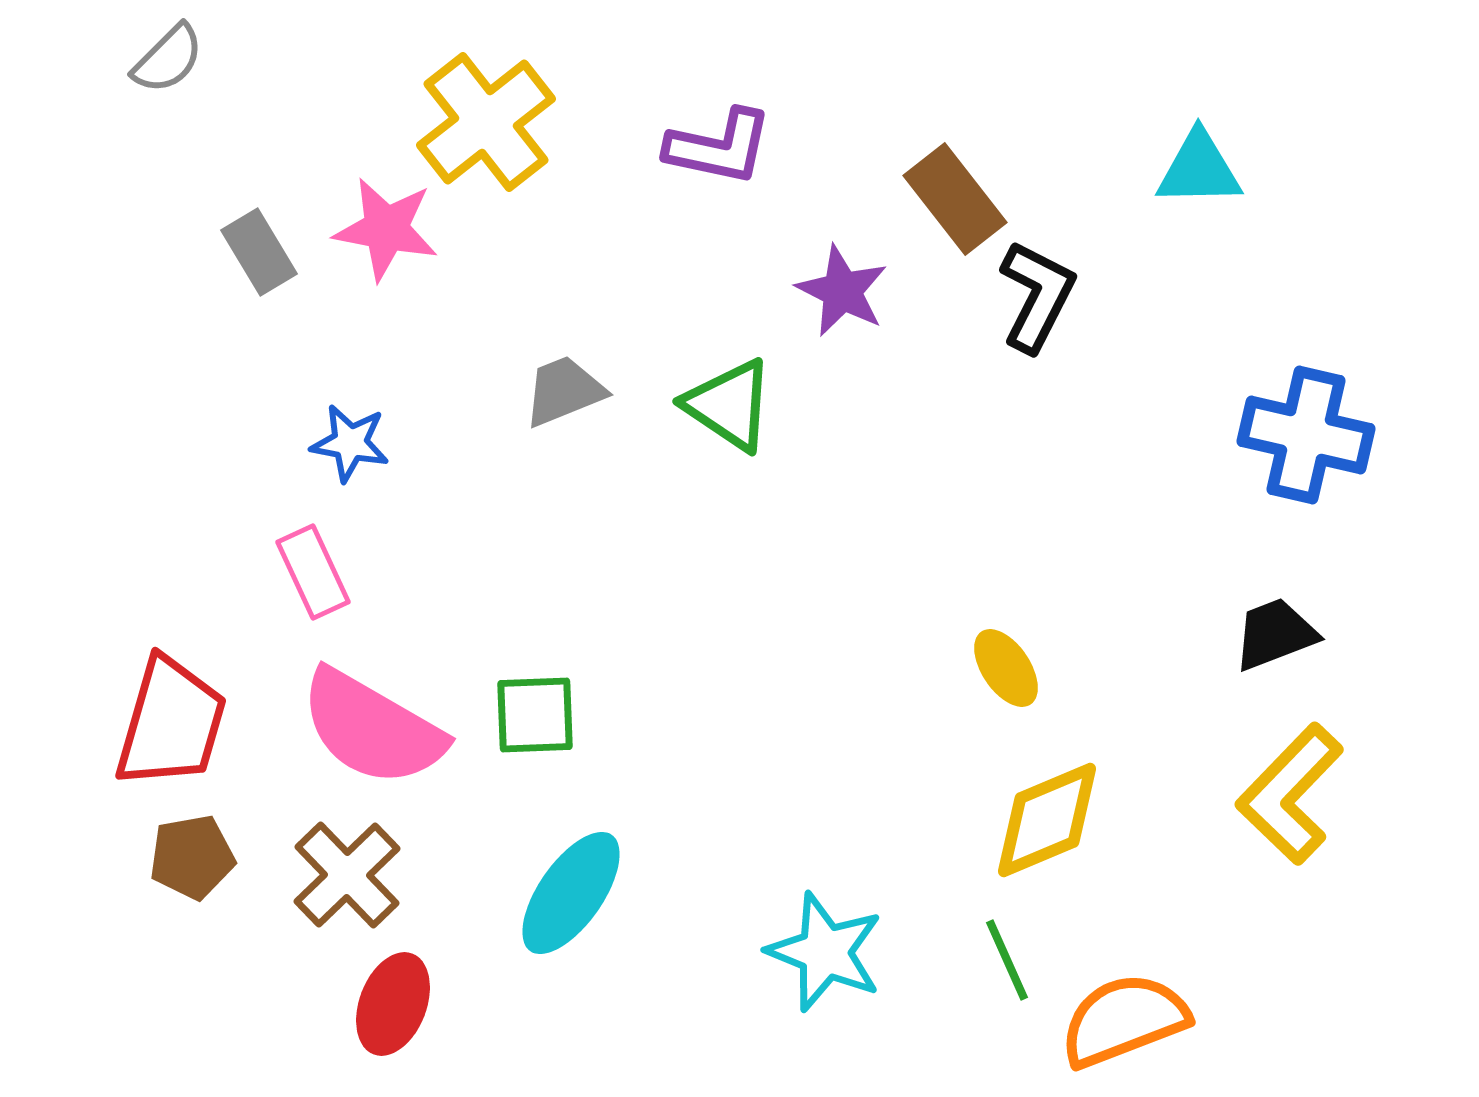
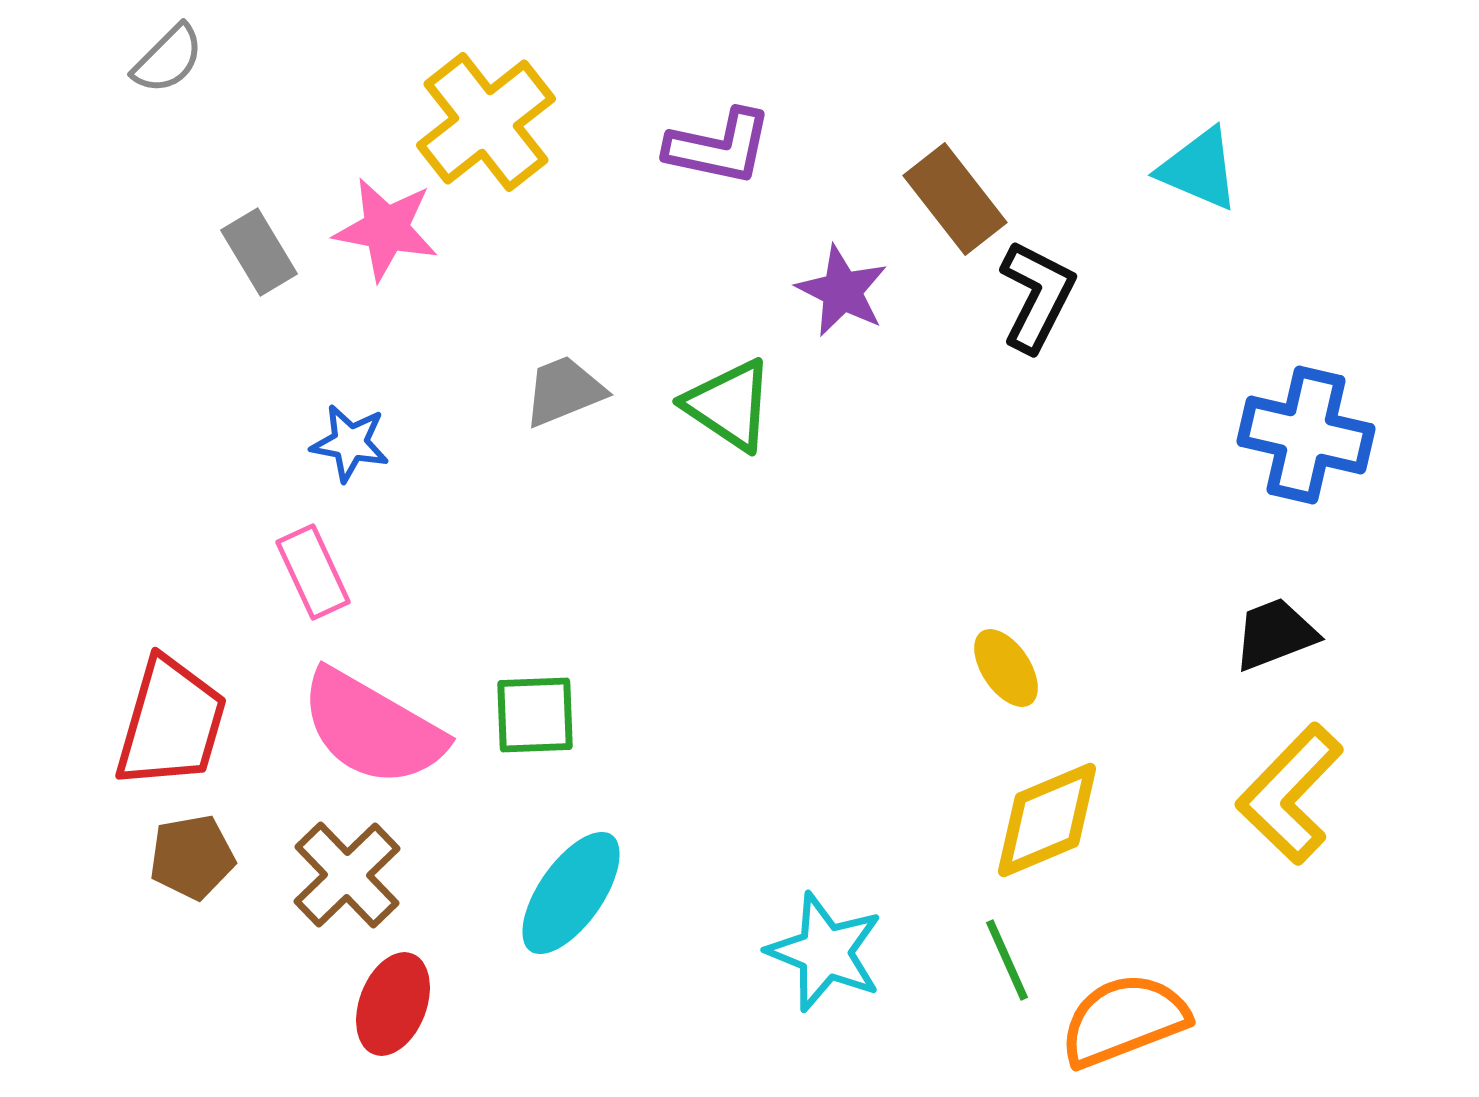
cyan triangle: rotated 24 degrees clockwise
